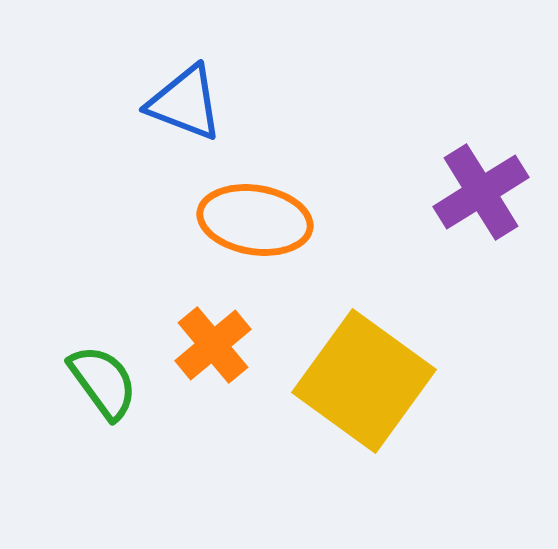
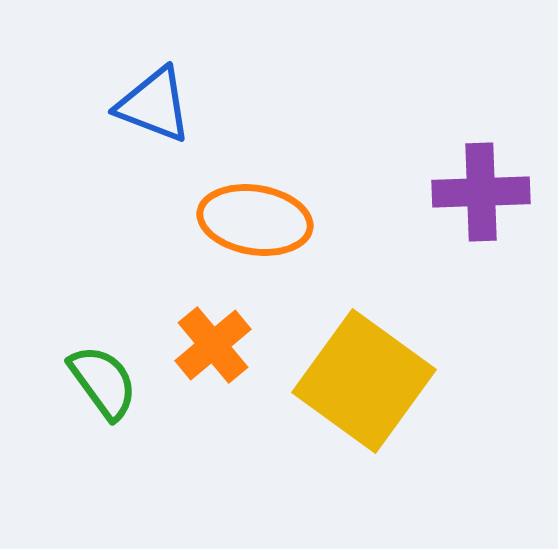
blue triangle: moved 31 px left, 2 px down
purple cross: rotated 30 degrees clockwise
